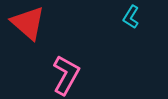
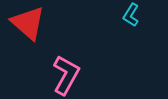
cyan L-shape: moved 2 px up
